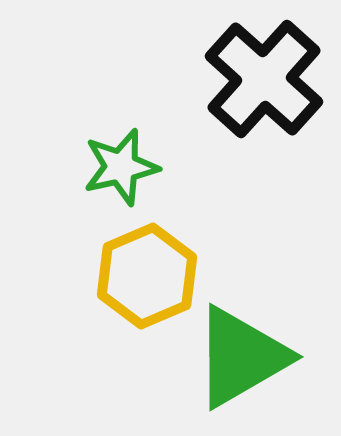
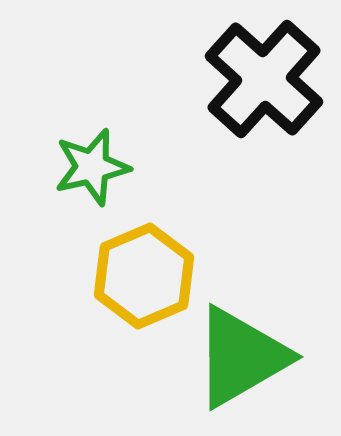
green star: moved 29 px left
yellow hexagon: moved 3 px left
